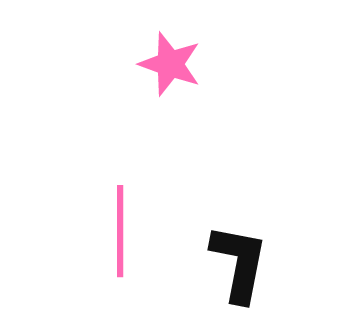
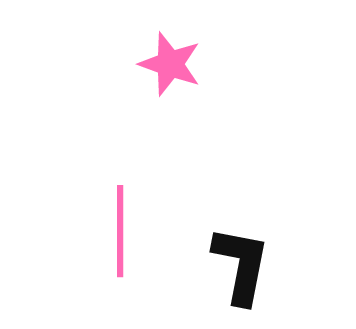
black L-shape: moved 2 px right, 2 px down
